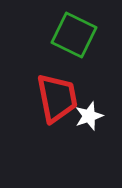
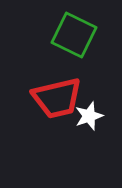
red trapezoid: rotated 88 degrees clockwise
